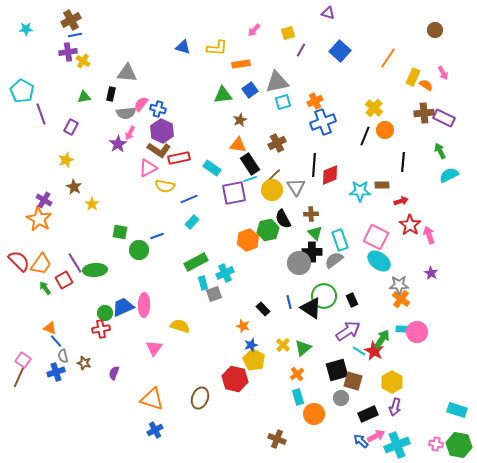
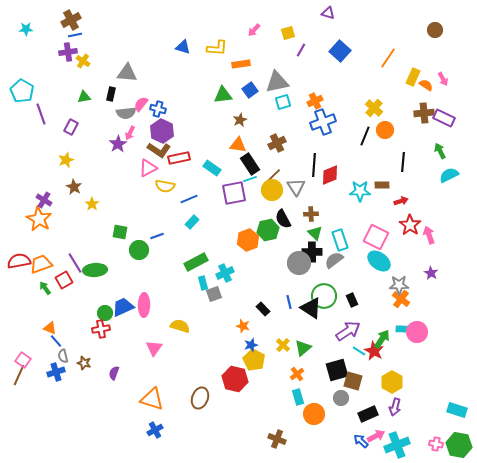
pink arrow at (443, 73): moved 6 px down
red semicircle at (19, 261): rotated 55 degrees counterclockwise
orange trapezoid at (41, 264): rotated 145 degrees counterclockwise
brown line at (19, 377): moved 2 px up
